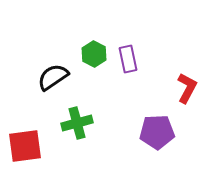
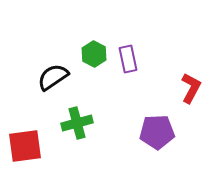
red L-shape: moved 4 px right
